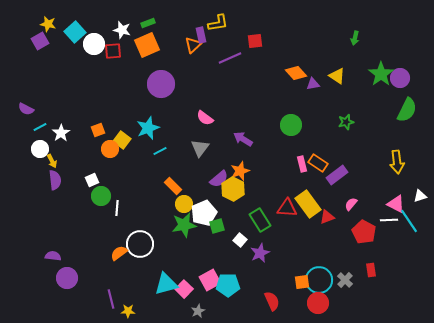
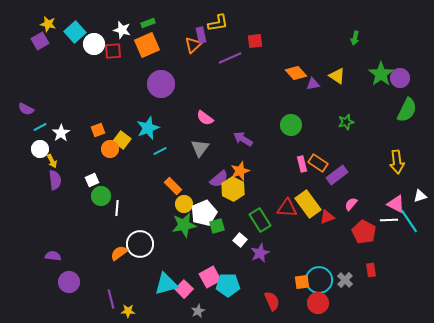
purple circle at (67, 278): moved 2 px right, 4 px down
pink square at (210, 280): moved 3 px up
